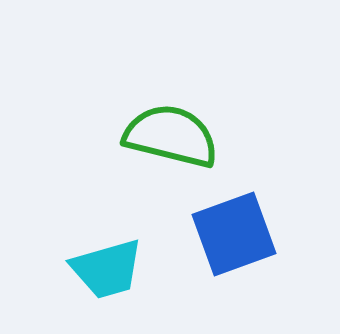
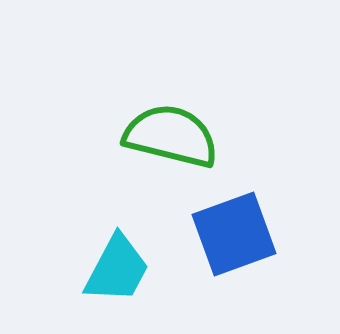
cyan trapezoid: moved 10 px right; rotated 46 degrees counterclockwise
